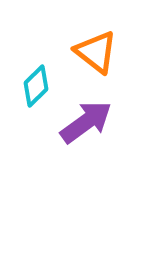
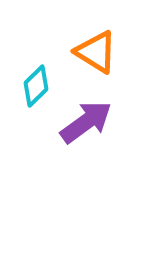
orange triangle: rotated 6 degrees counterclockwise
